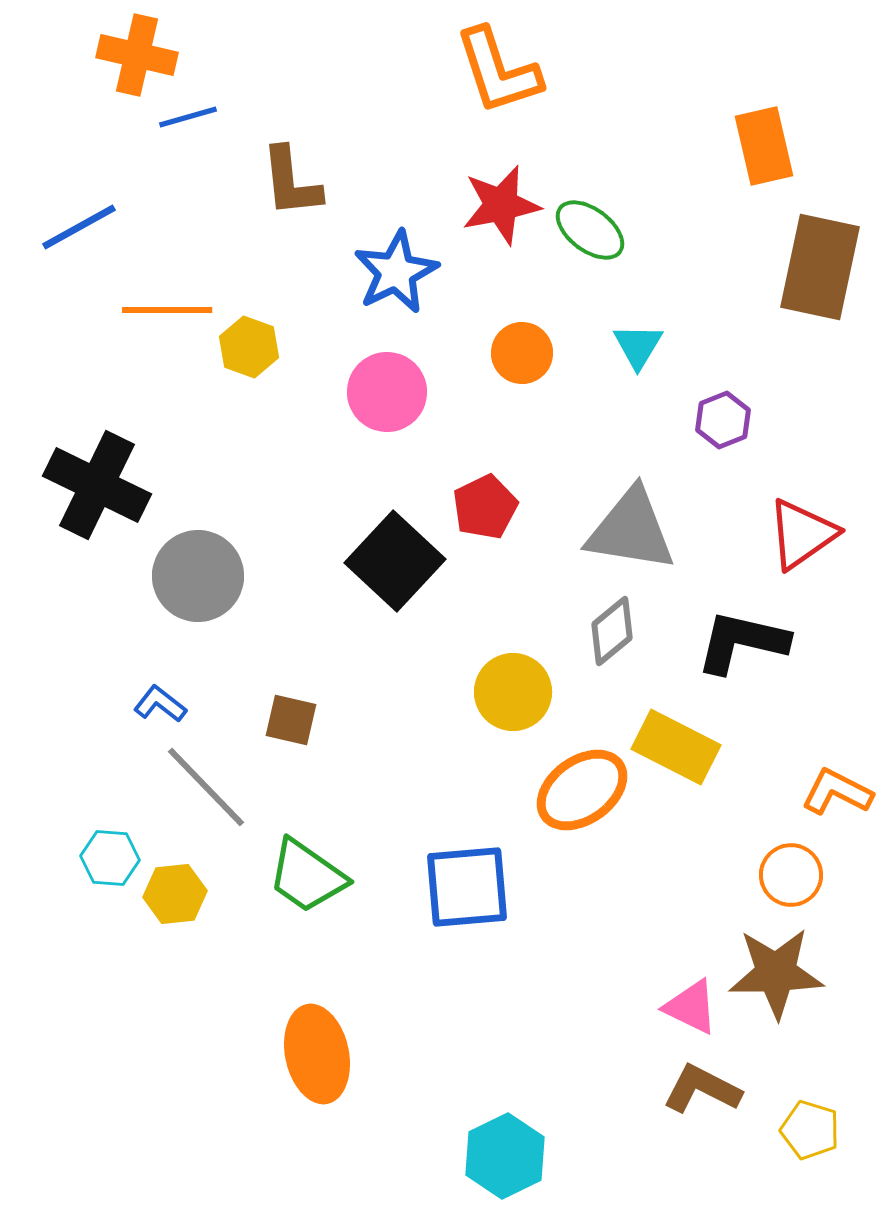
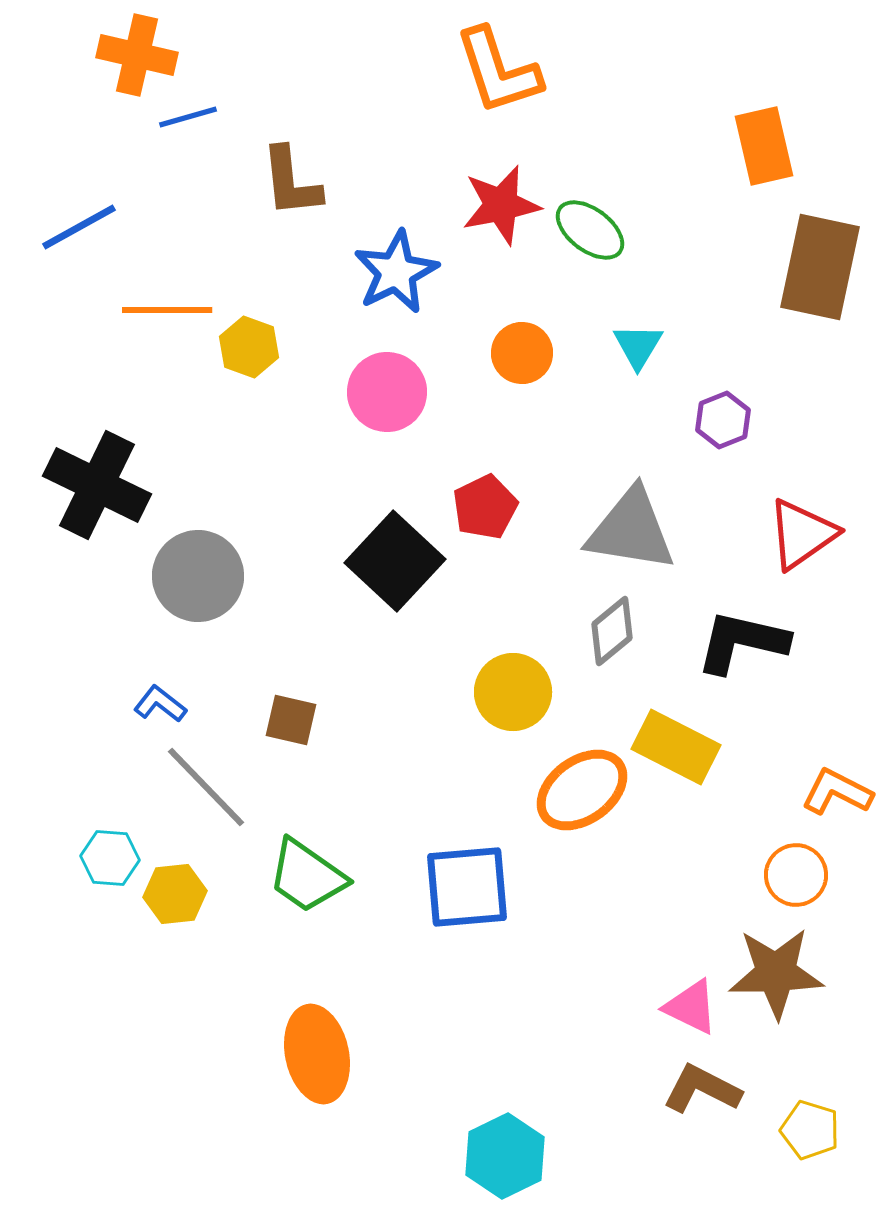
orange circle at (791, 875): moved 5 px right
